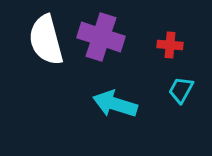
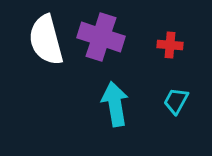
cyan trapezoid: moved 5 px left, 11 px down
cyan arrow: rotated 63 degrees clockwise
